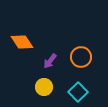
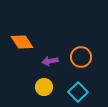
purple arrow: rotated 42 degrees clockwise
